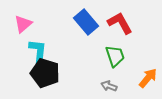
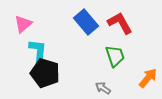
gray arrow: moved 6 px left, 2 px down; rotated 14 degrees clockwise
